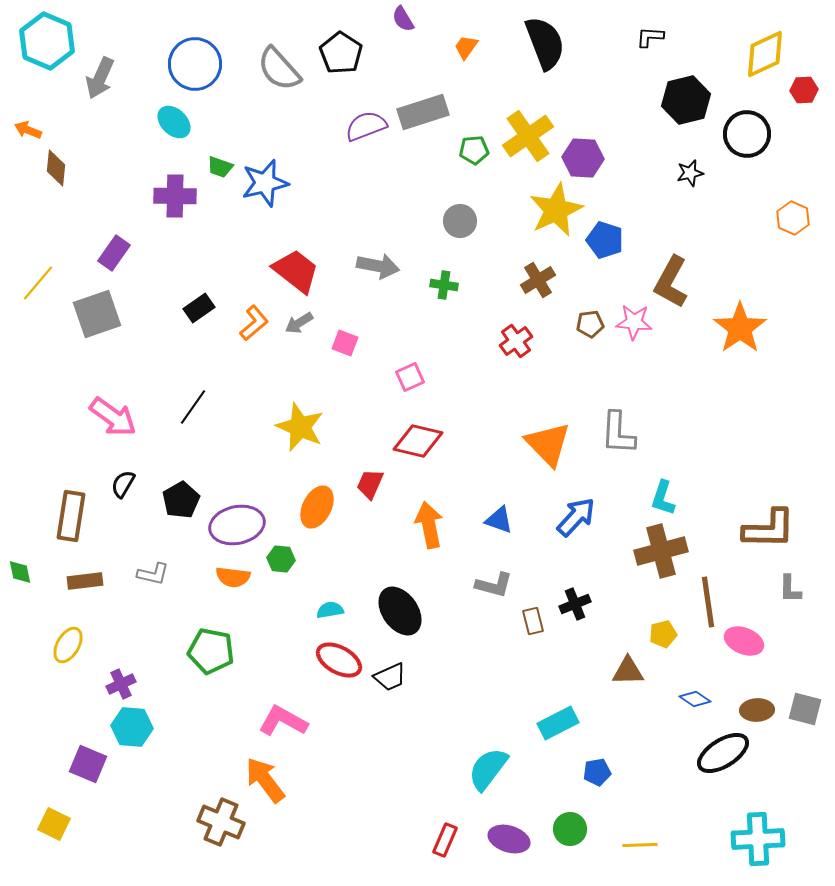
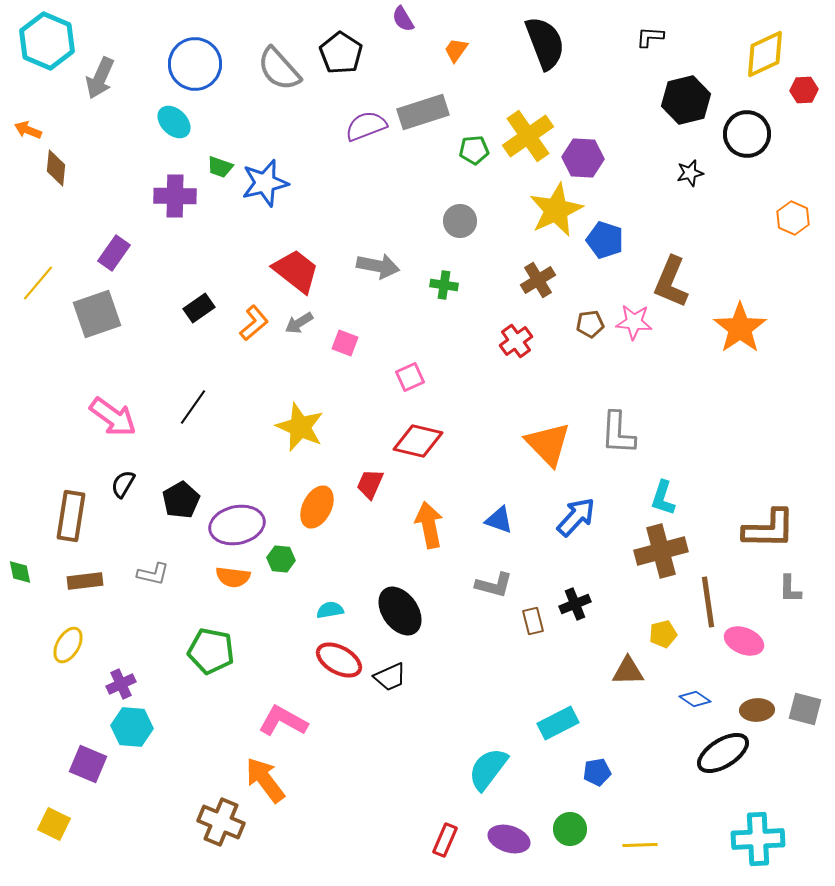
orange trapezoid at (466, 47): moved 10 px left, 3 px down
brown L-shape at (671, 282): rotated 6 degrees counterclockwise
